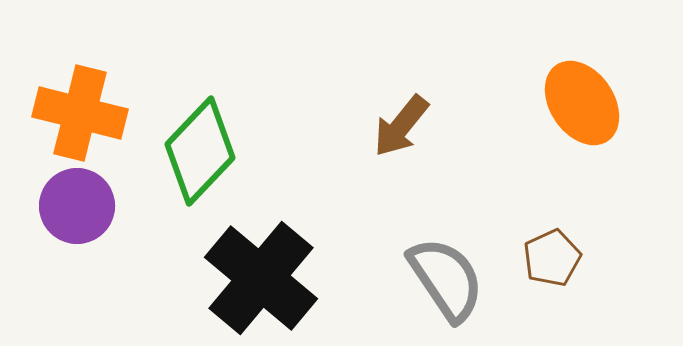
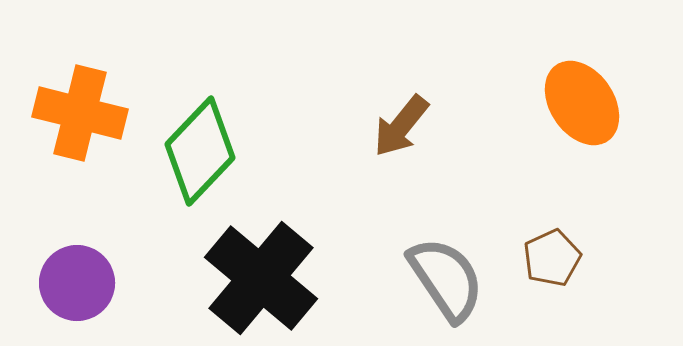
purple circle: moved 77 px down
